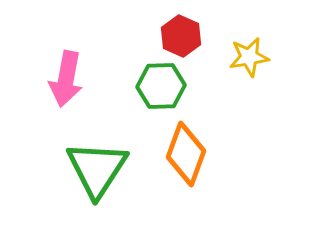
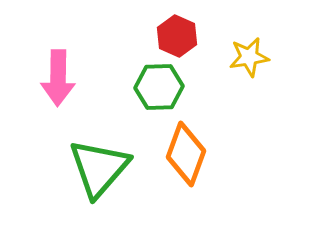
red hexagon: moved 4 px left
pink arrow: moved 8 px left, 1 px up; rotated 10 degrees counterclockwise
green hexagon: moved 2 px left, 1 px down
green triangle: moved 2 px right, 1 px up; rotated 8 degrees clockwise
